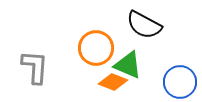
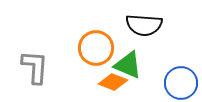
black semicircle: rotated 24 degrees counterclockwise
blue circle: moved 1 px right, 1 px down
